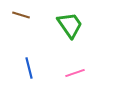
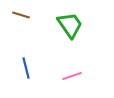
blue line: moved 3 px left
pink line: moved 3 px left, 3 px down
